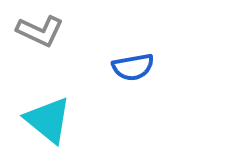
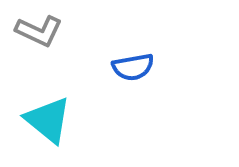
gray L-shape: moved 1 px left
